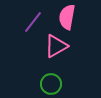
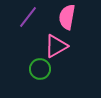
purple line: moved 5 px left, 5 px up
green circle: moved 11 px left, 15 px up
